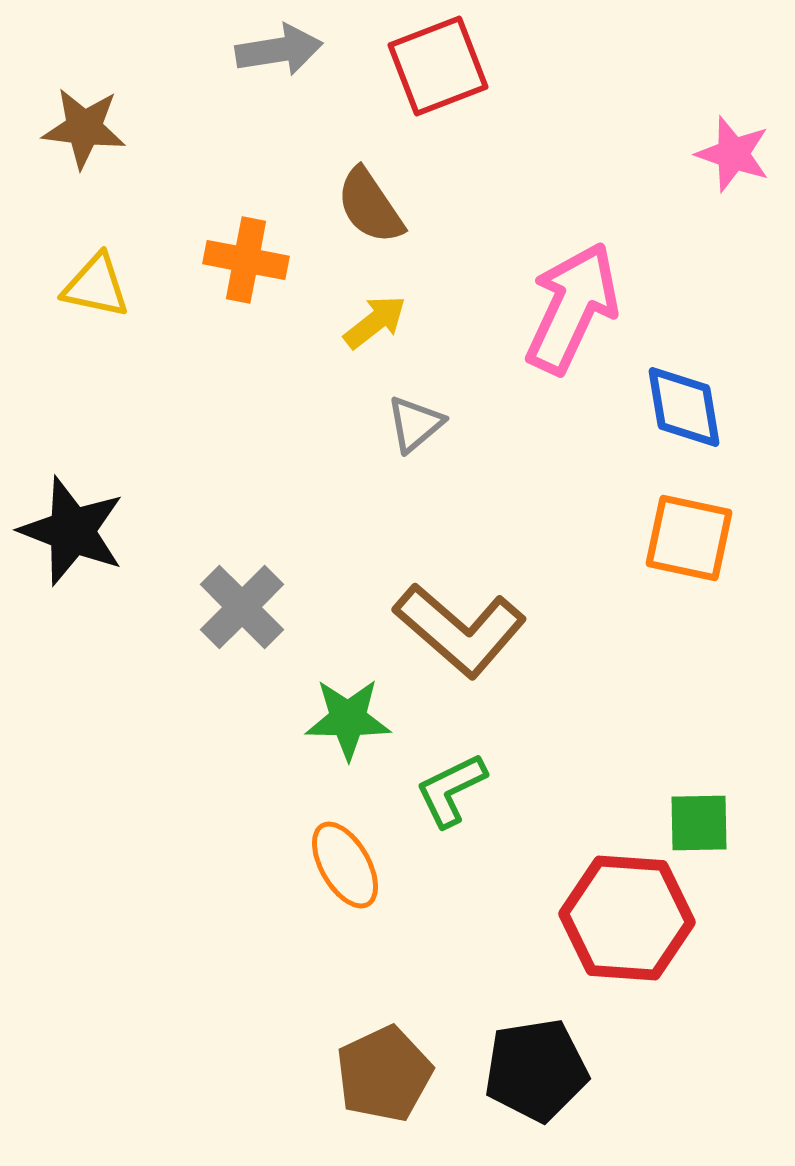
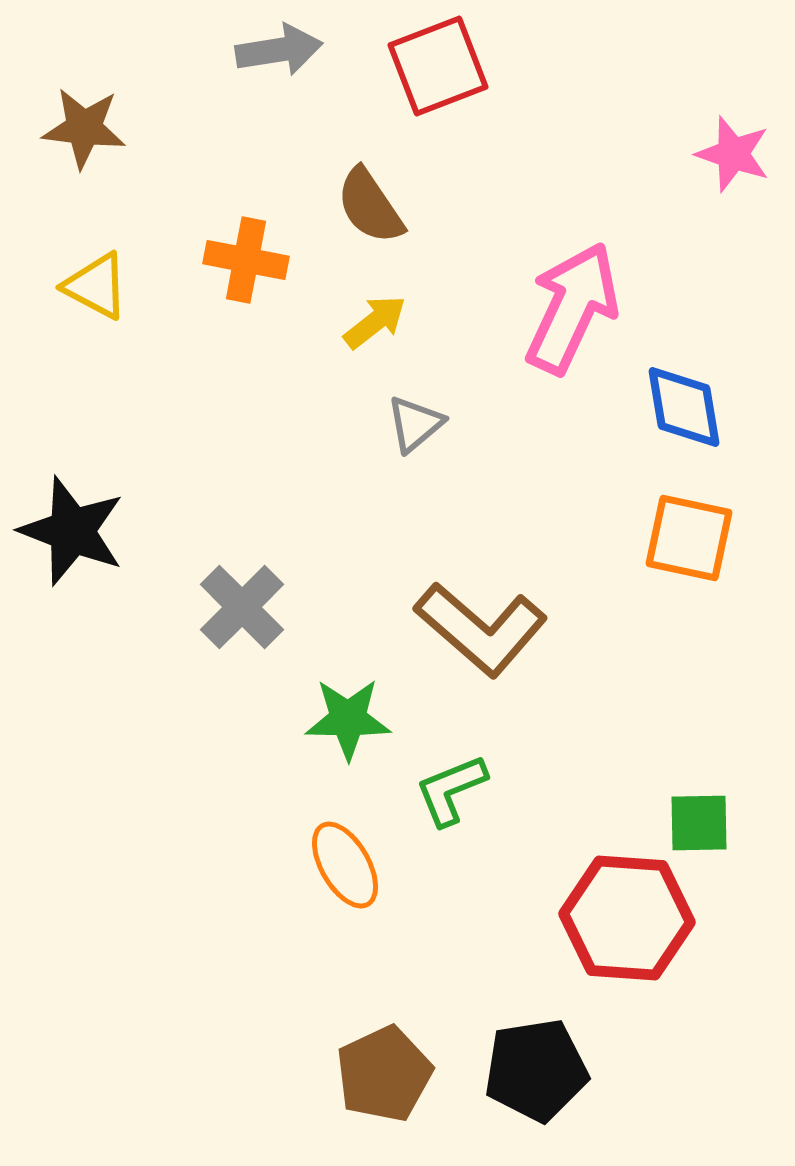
yellow triangle: rotated 16 degrees clockwise
brown L-shape: moved 21 px right, 1 px up
green L-shape: rotated 4 degrees clockwise
